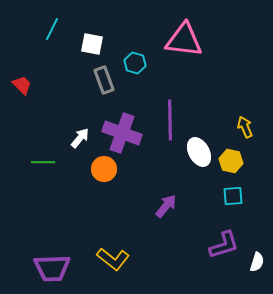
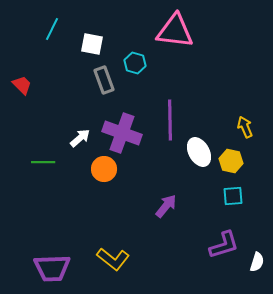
pink triangle: moved 9 px left, 9 px up
white arrow: rotated 10 degrees clockwise
